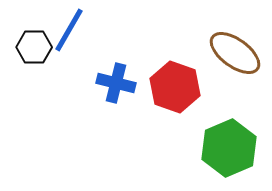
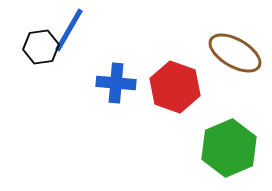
black hexagon: moved 7 px right; rotated 8 degrees counterclockwise
brown ellipse: rotated 6 degrees counterclockwise
blue cross: rotated 9 degrees counterclockwise
